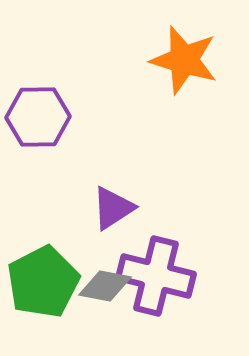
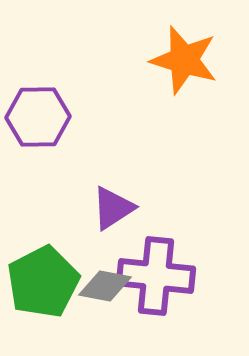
purple cross: rotated 8 degrees counterclockwise
